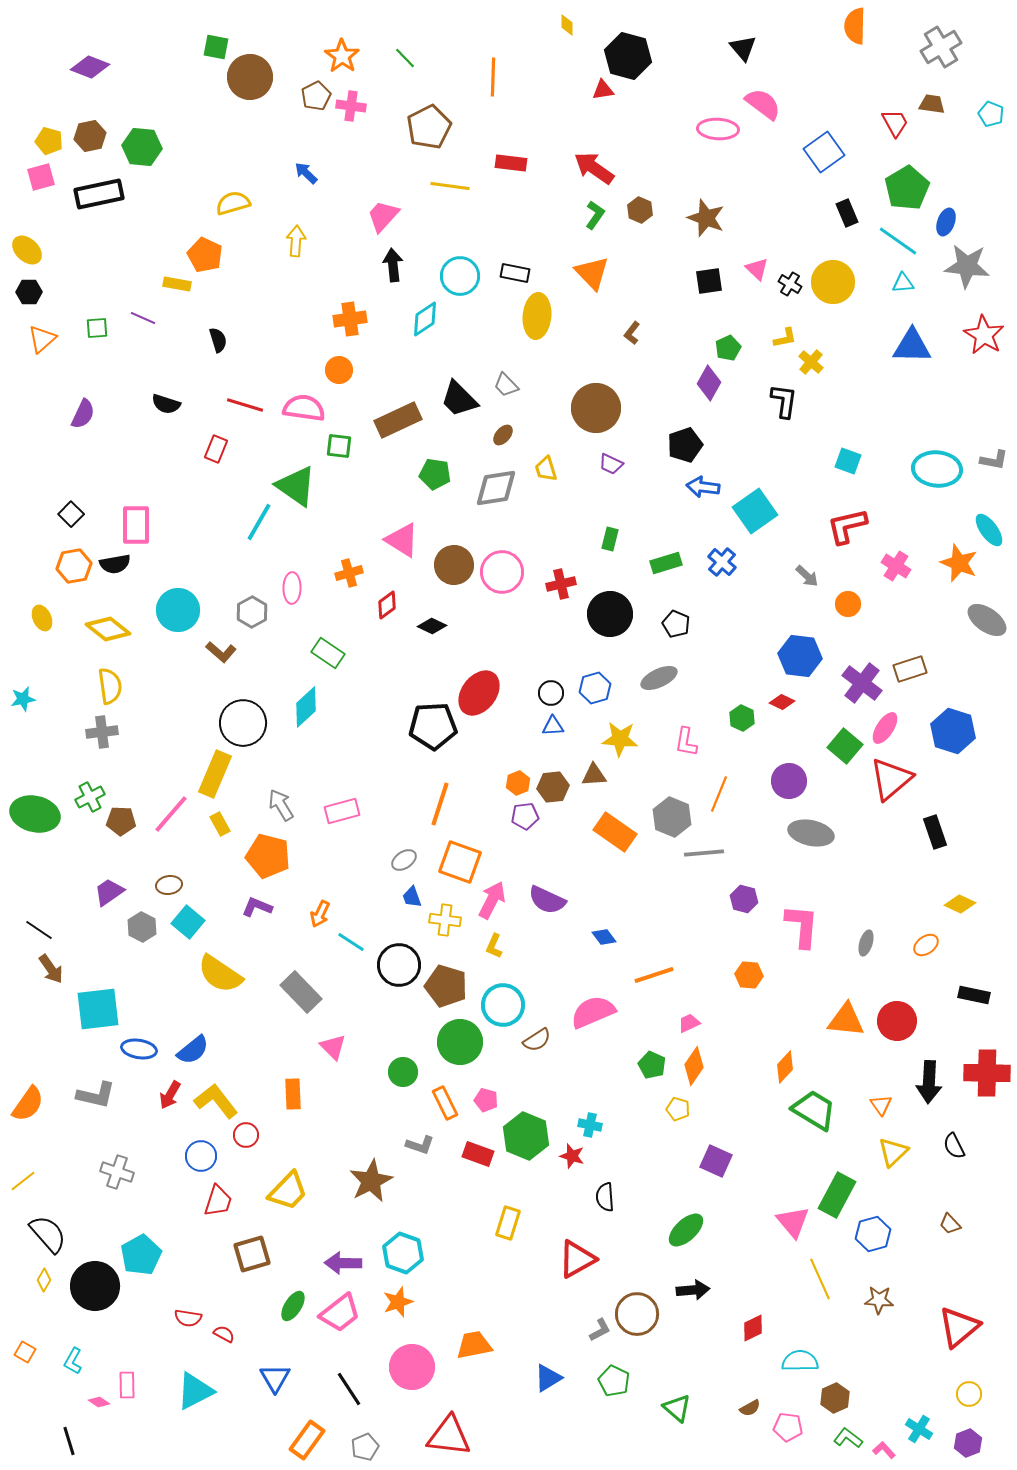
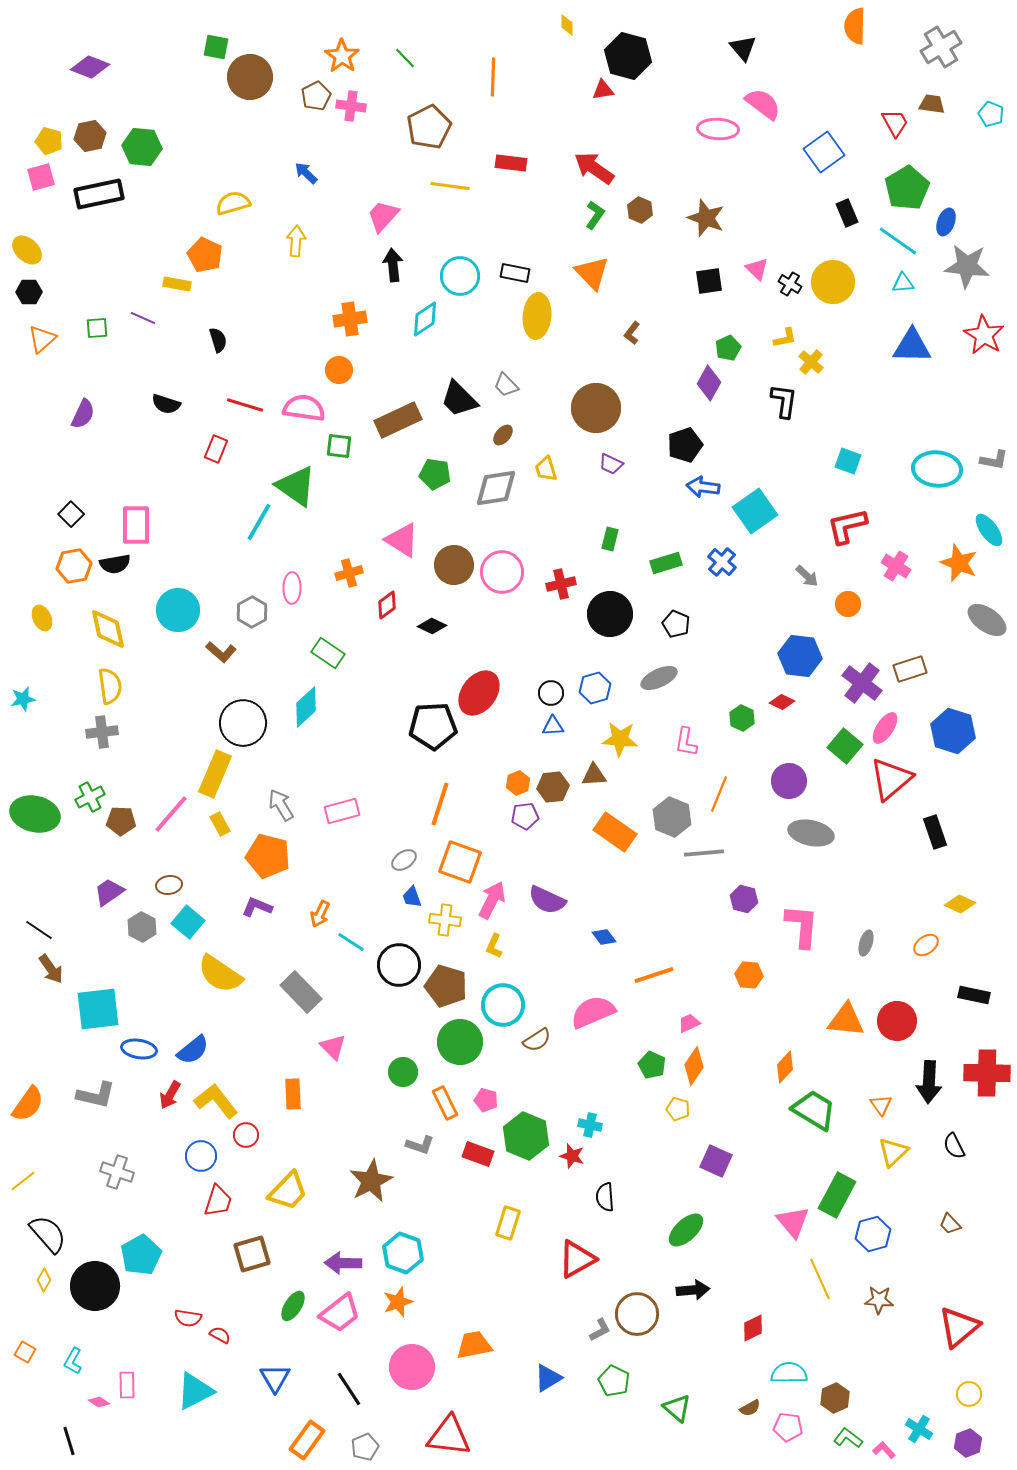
yellow diamond at (108, 629): rotated 39 degrees clockwise
red semicircle at (224, 1334): moved 4 px left, 1 px down
cyan semicircle at (800, 1361): moved 11 px left, 12 px down
